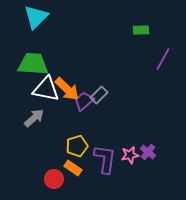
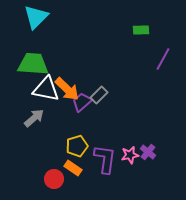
purple trapezoid: moved 2 px left, 1 px down
